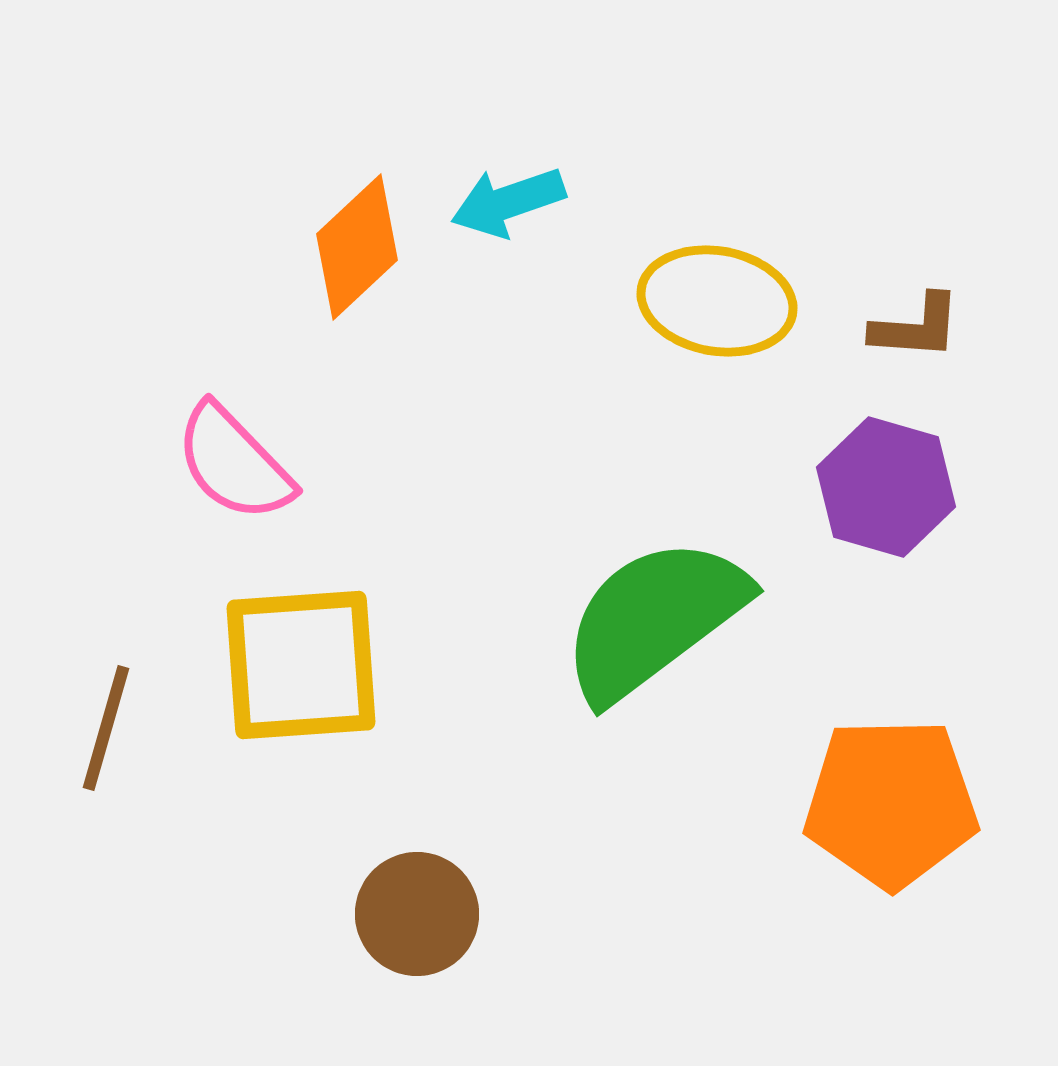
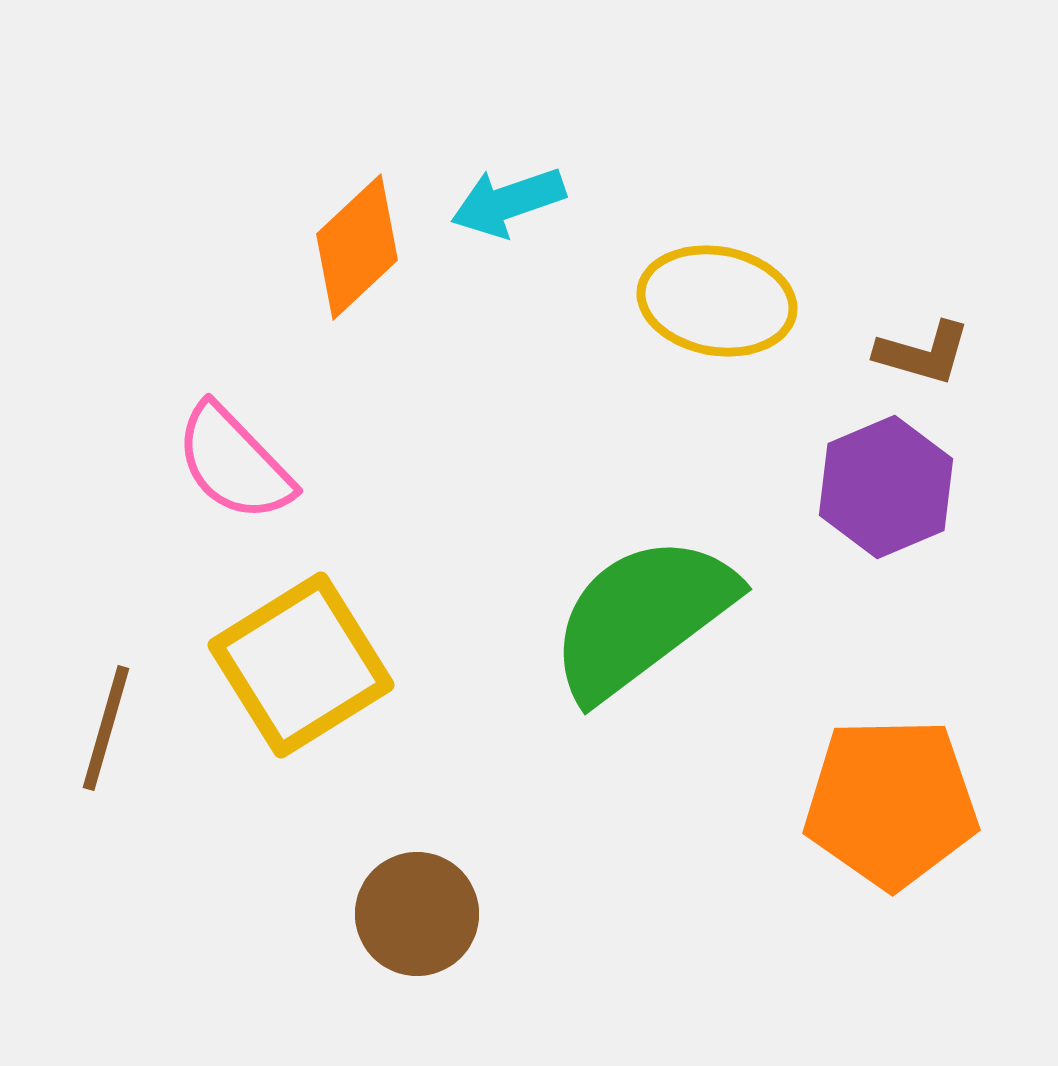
brown L-shape: moved 7 px right, 26 px down; rotated 12 degrees clockwise
purple hexagon: rotated 21 degrees clockwise
green semicircle: moved 12 px left, 2 px up
yellow square: rotated 28 degrees counterclockwise
